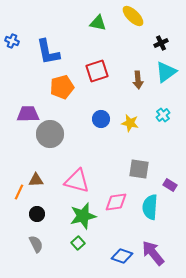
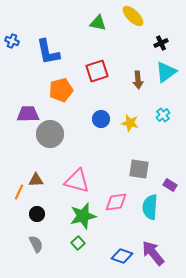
orange pentagon: moved 1 px left, 3 px down
